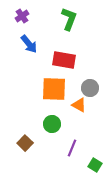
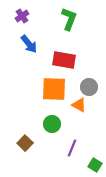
gray circle: moved 1 px left, 1 px up
